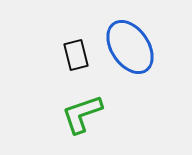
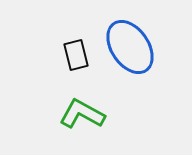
green L-shape: rotated 48 degrees clockwise
